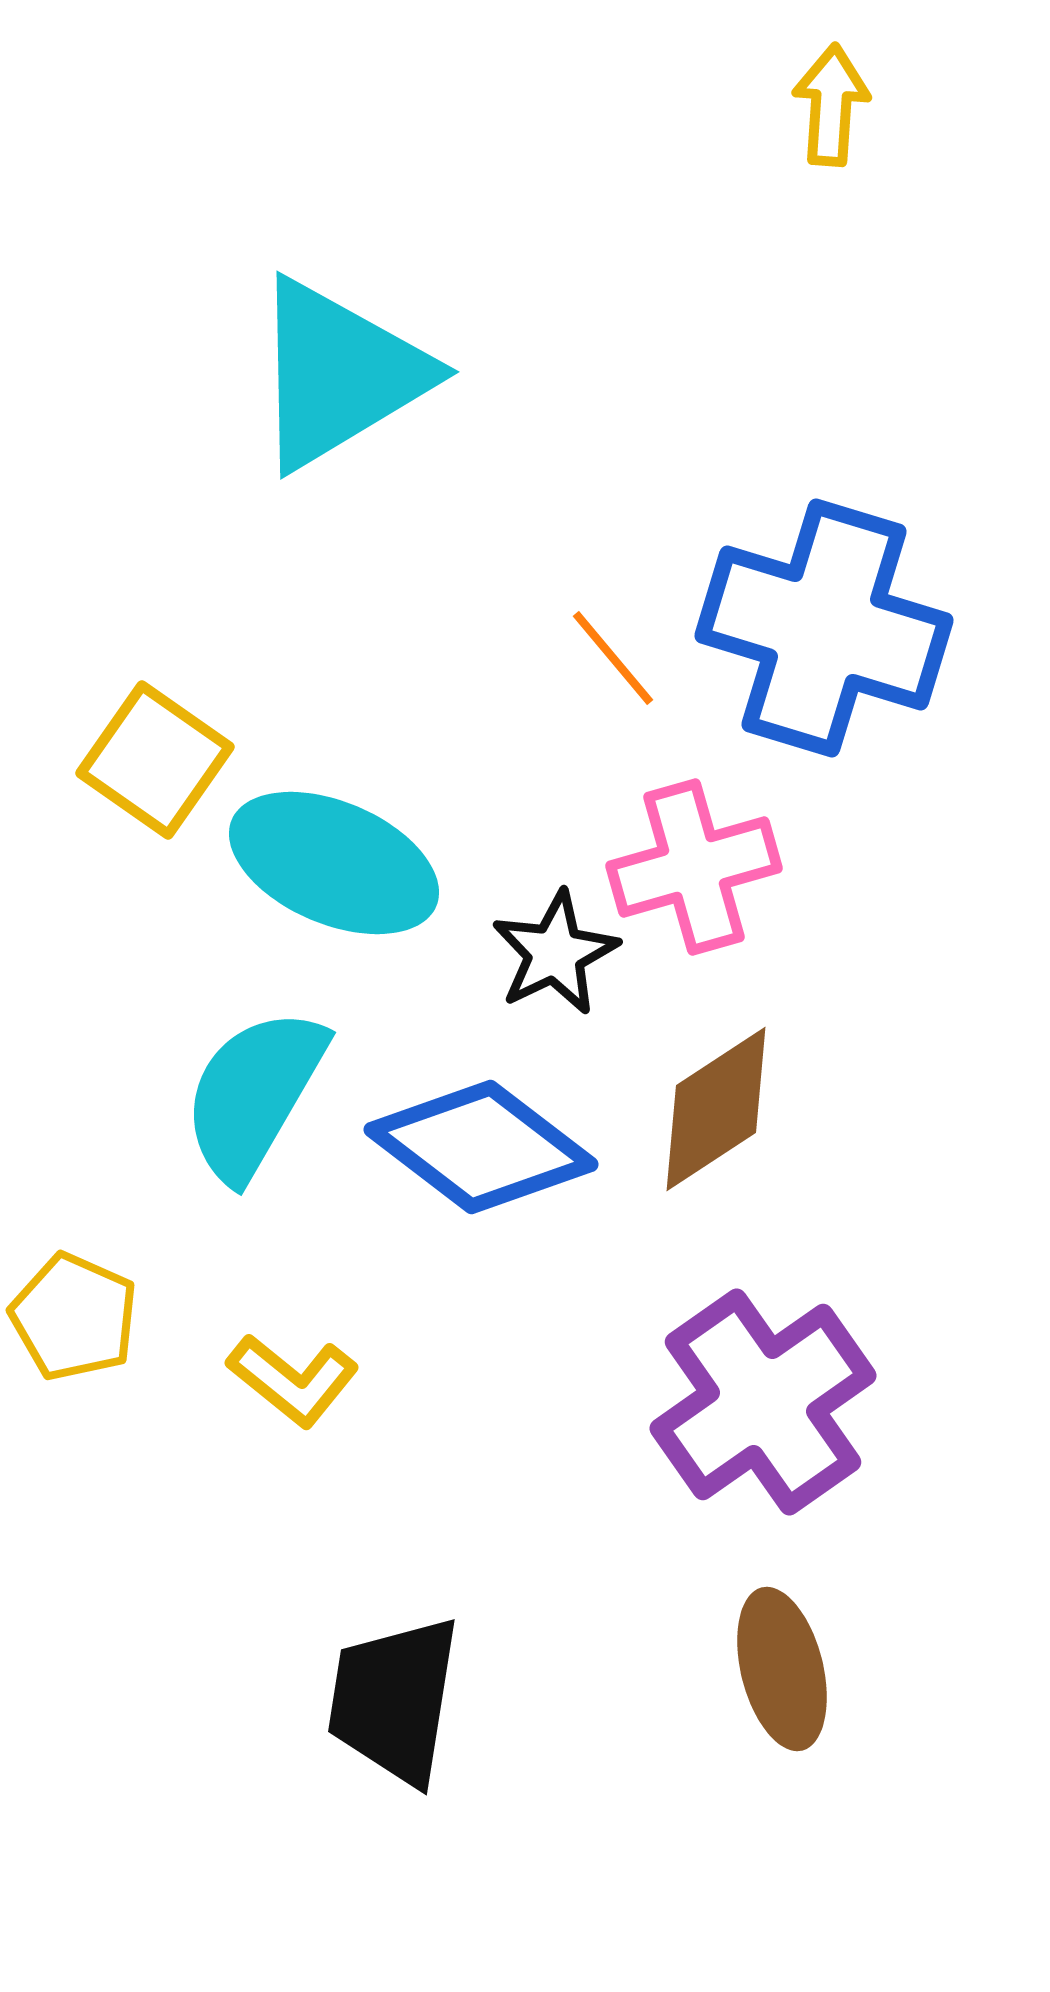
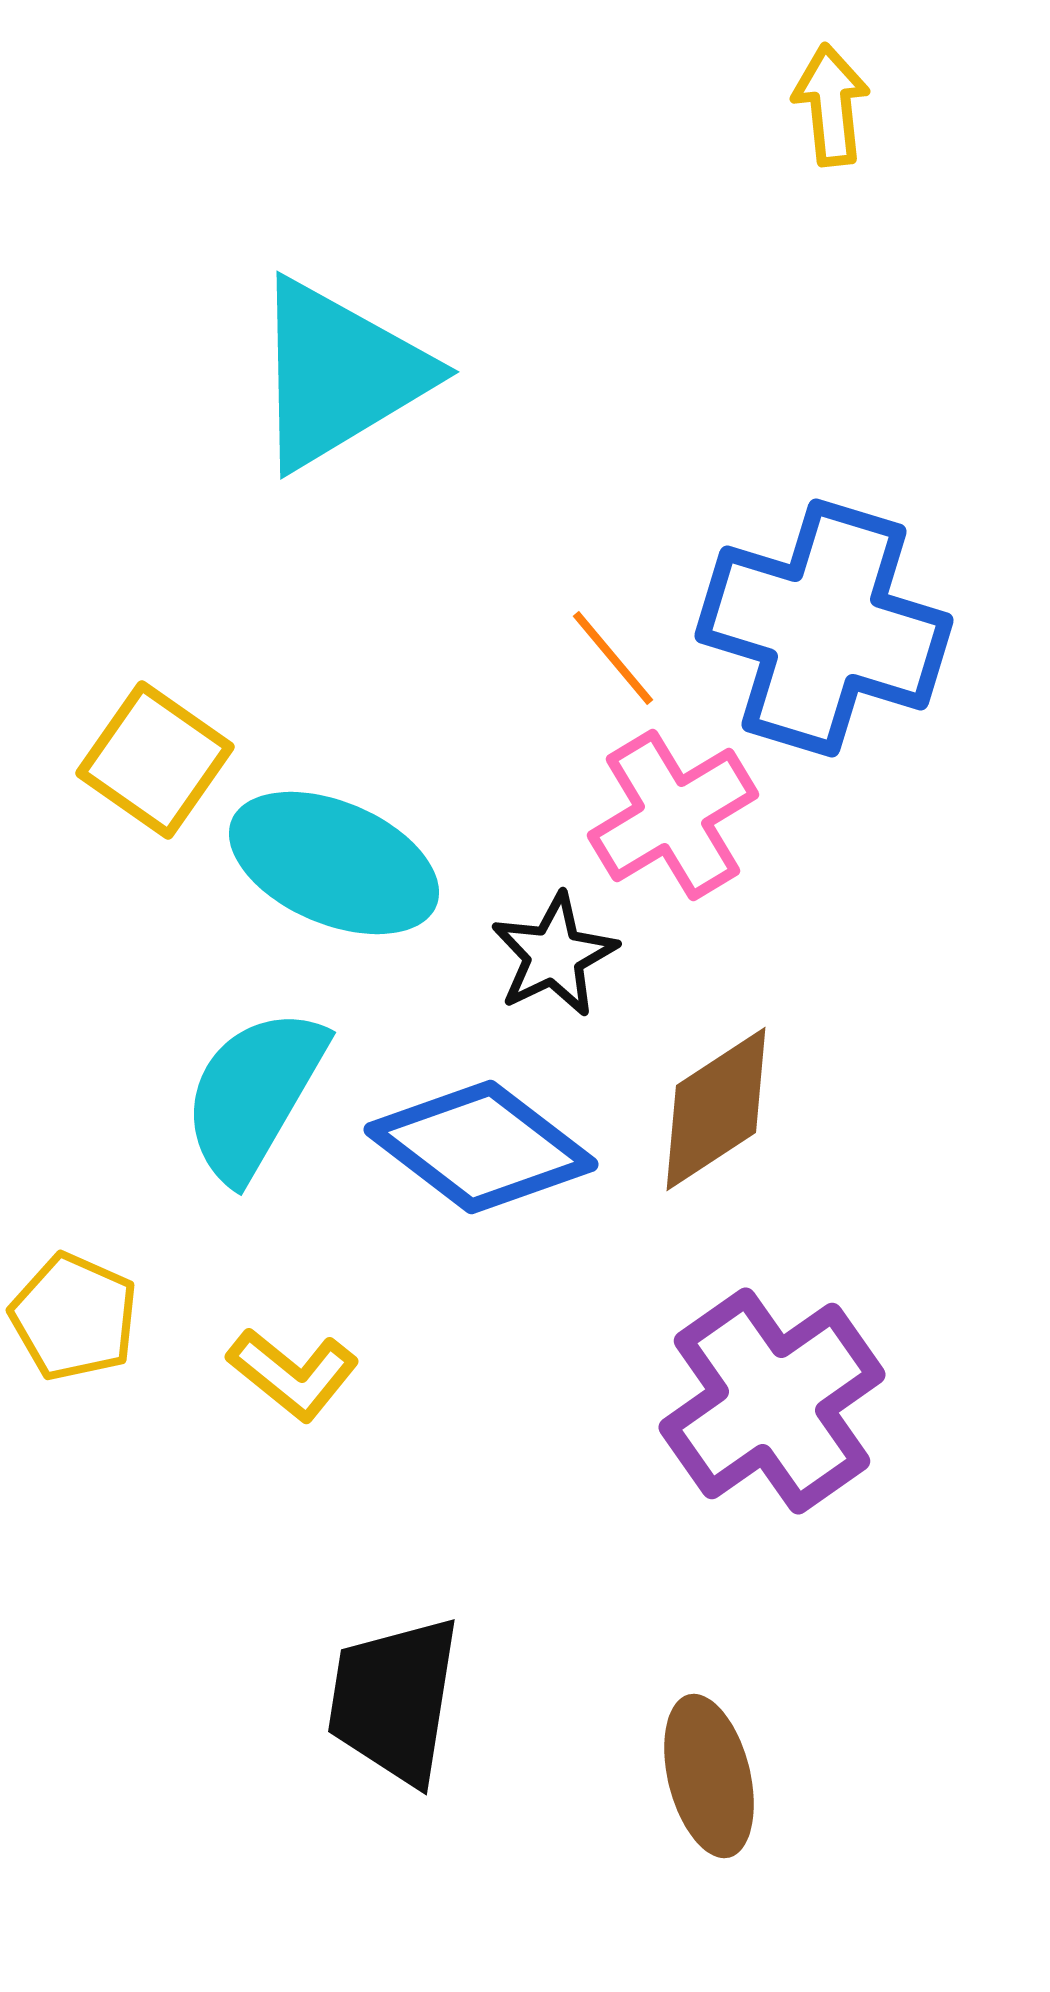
yellow arrow: rotated 10 degrees counterclockwise
pink cross: moved 21 px left, 52 px up; rotated 15 degrees counterclockwise
black star: moved 1 px left, 2 px down
yellow L-shape: moved 6 px up
purple cross: moved 9 px right, 1 px up
brown ellipse: moved 73 px left, 107 px down
